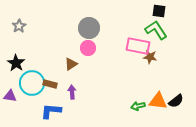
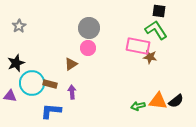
black star: rotated 18 degrees clockwise
